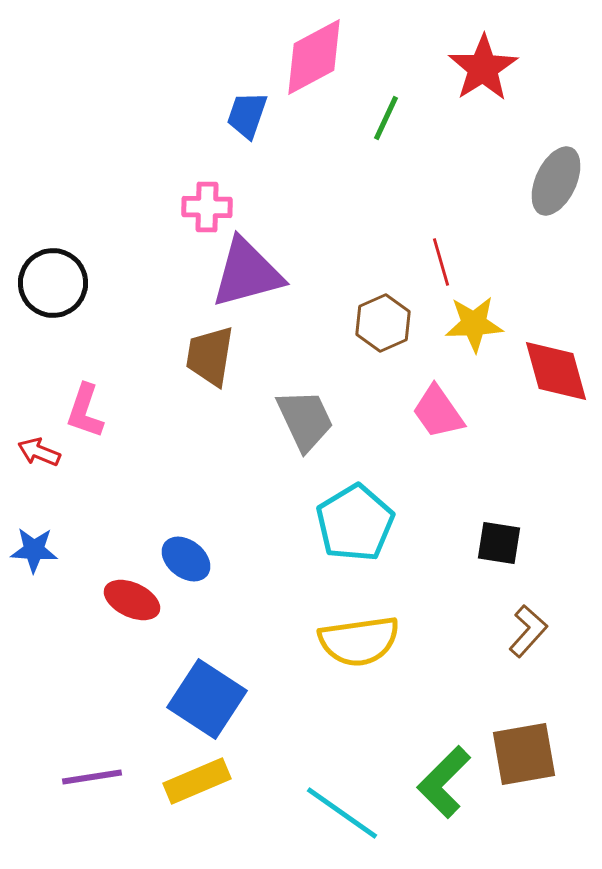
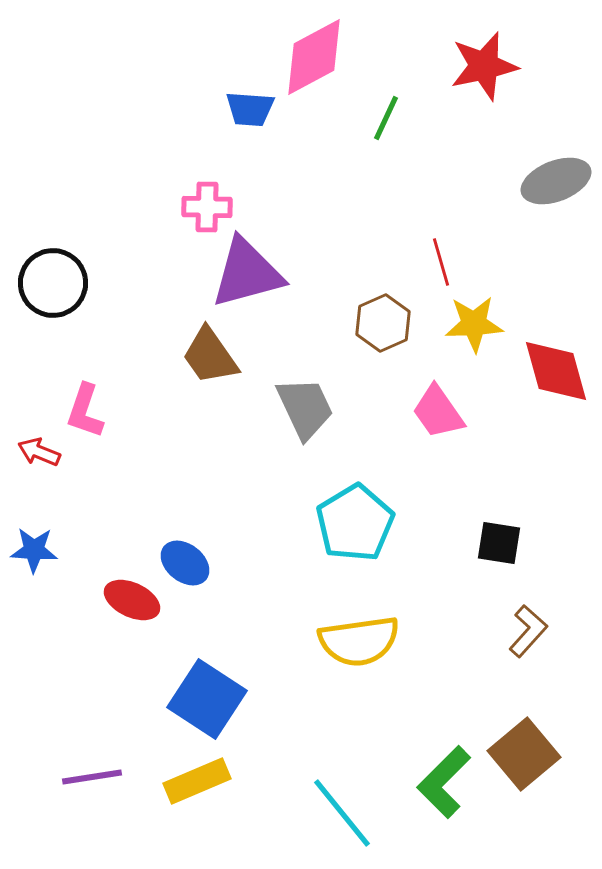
red star: moved 1 px right, 2 px up; rotated 20 degrees clockwise
blue trapezoid: moved 3 px right, 6 px up; rotated 105 degrees counterclockwise
gray ellipse: rotated 44 degrees clockwise
brown trapezoid: rotated 44 degrees counterclockwise
gray trapezoid: moved 12 px up
blue ellipse: moved 1 px left, 4 px down
brown square: rotated 30 degrees counterclockwise
cyan line: rotated 16 degrees clockwise
